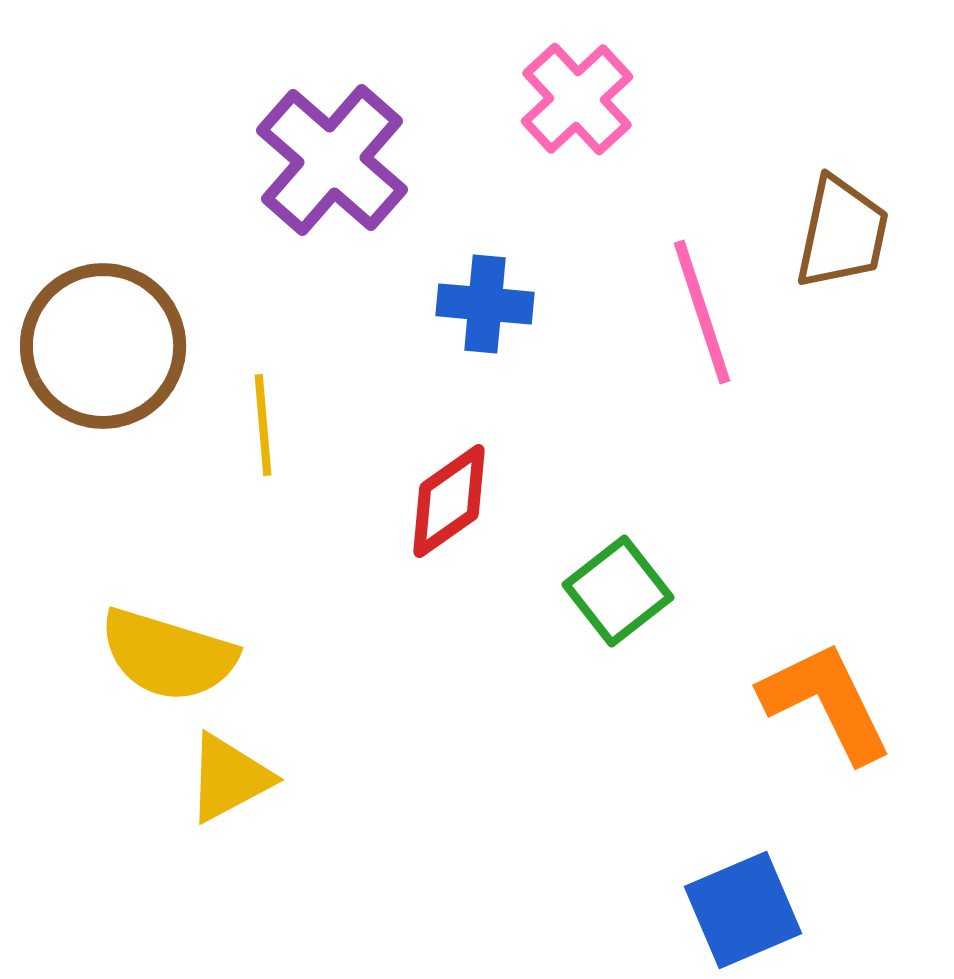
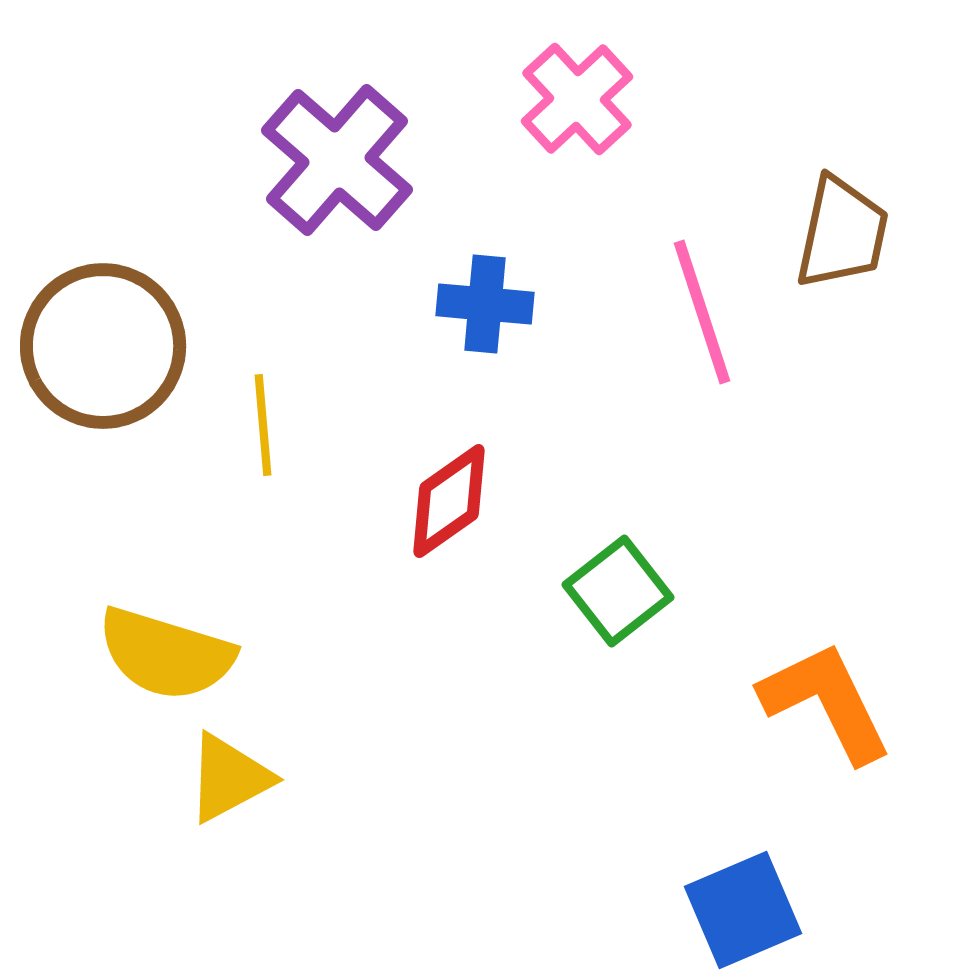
purple cross: moved 5 px right
yellow semicircle: moved 2 px left, 1 px up
